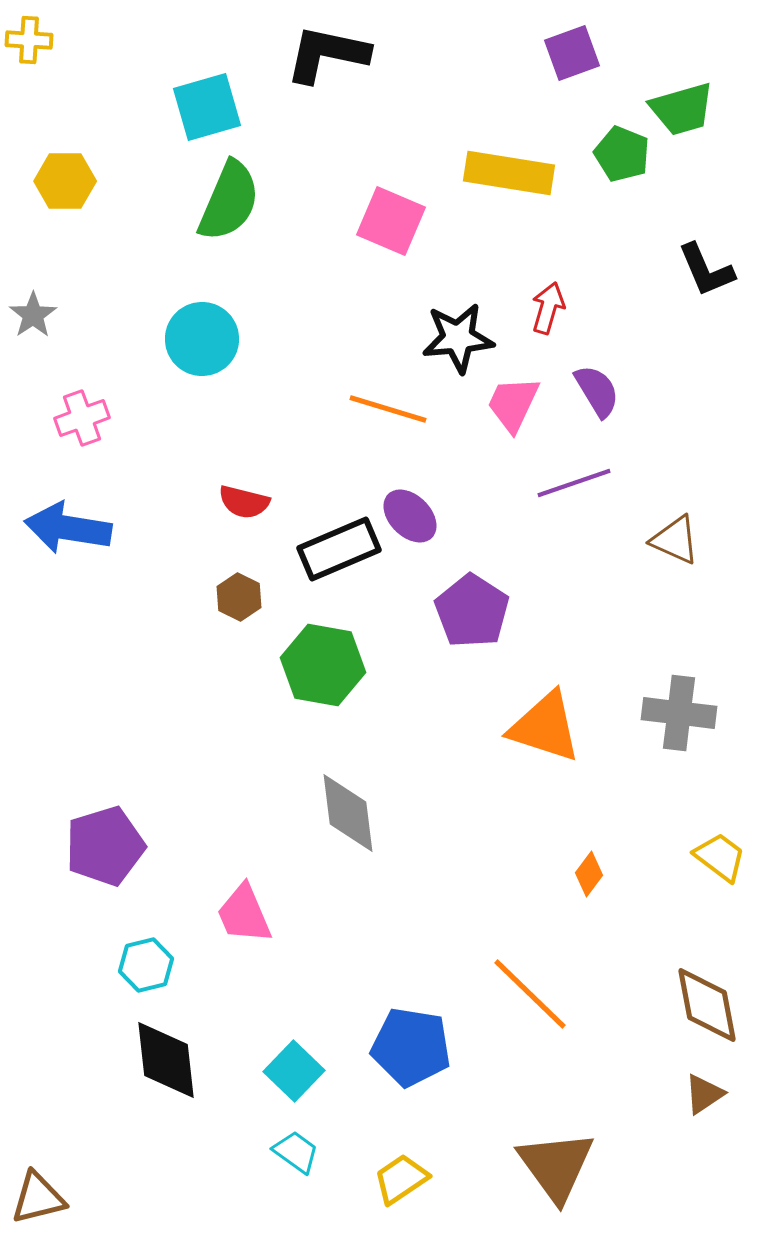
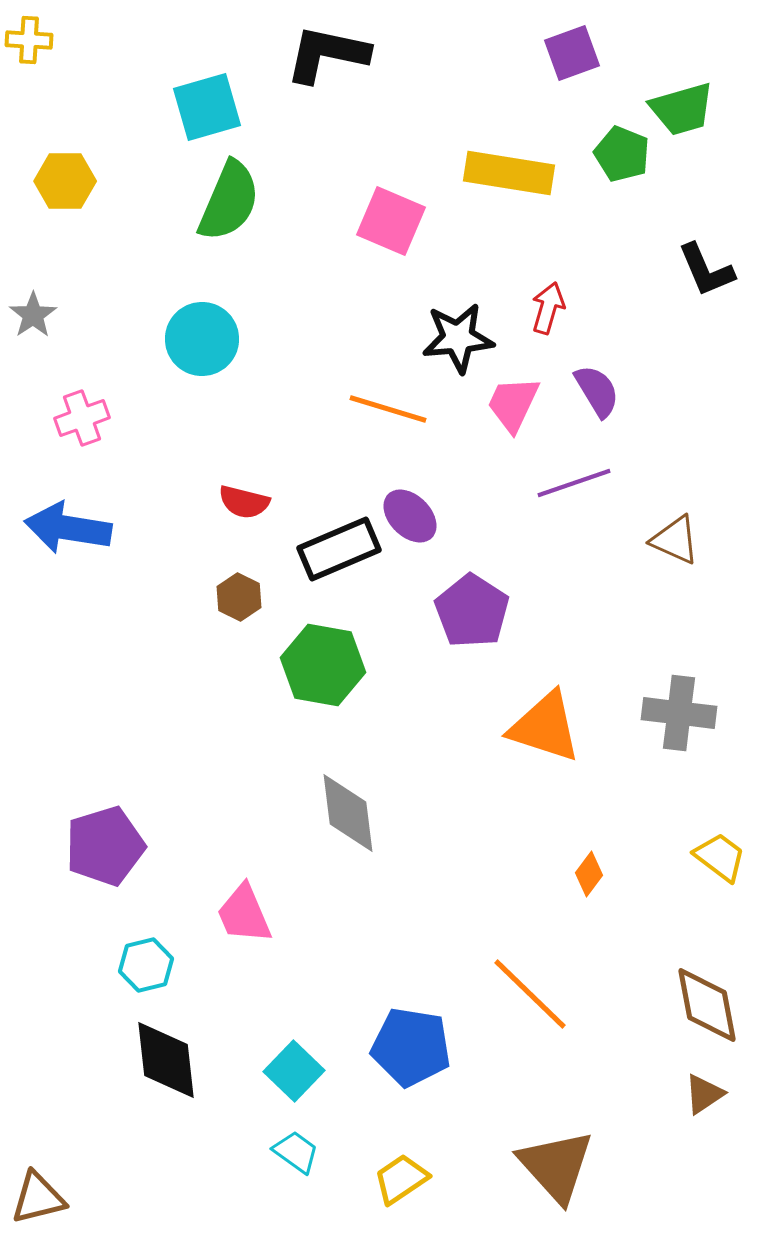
brown triangle at (556, 1166): rotated 6 degrees counterclockwise
